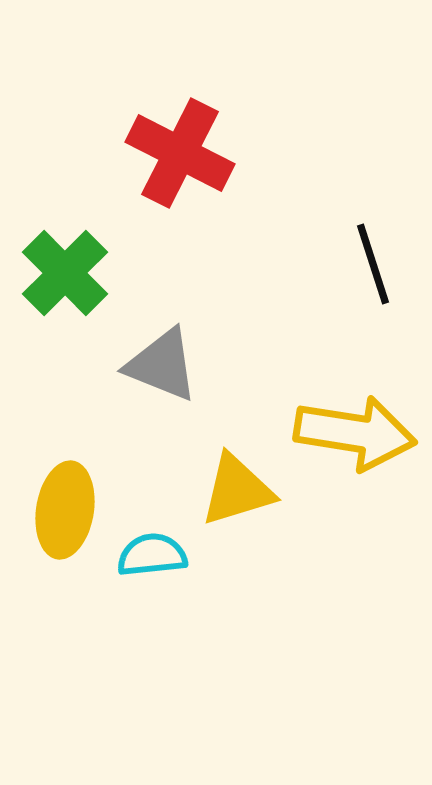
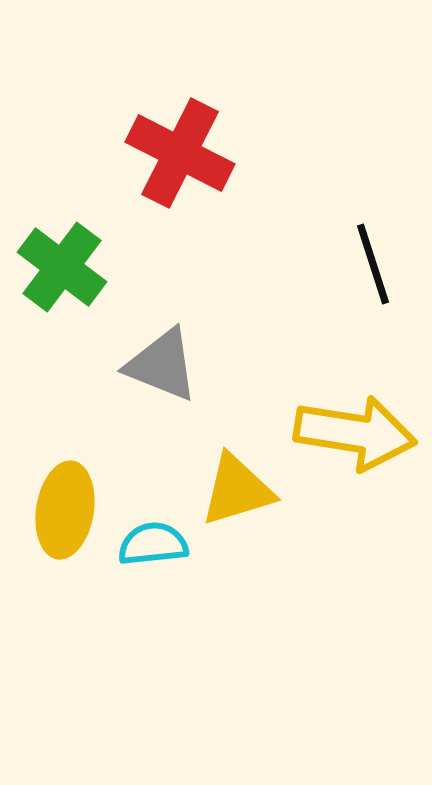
green cross: moved 3 px left, 6 px up; rotated 8 degrees counterclockwise
cyan semicircle: moved 1 px right, 11 px up
